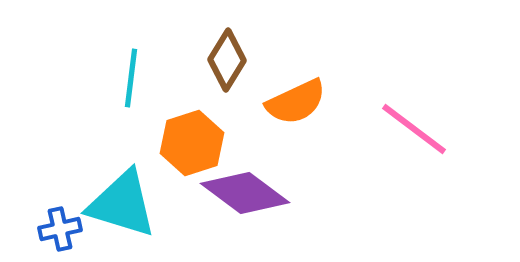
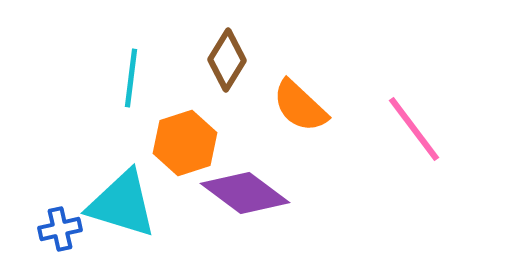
orange semicircle: moved 4 px right, 4 px down; rotated 68 degrees clockwise
pink line: rotated 16 degrees clockwise
orange hexagon: moved 7 px left
